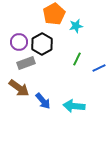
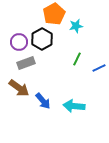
black hexagon: moved 5 px up
